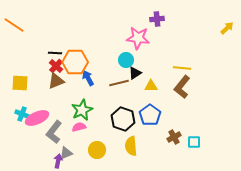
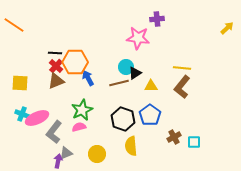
cyan circle: moved 7 px down
yellow circle: moved 4 px down
